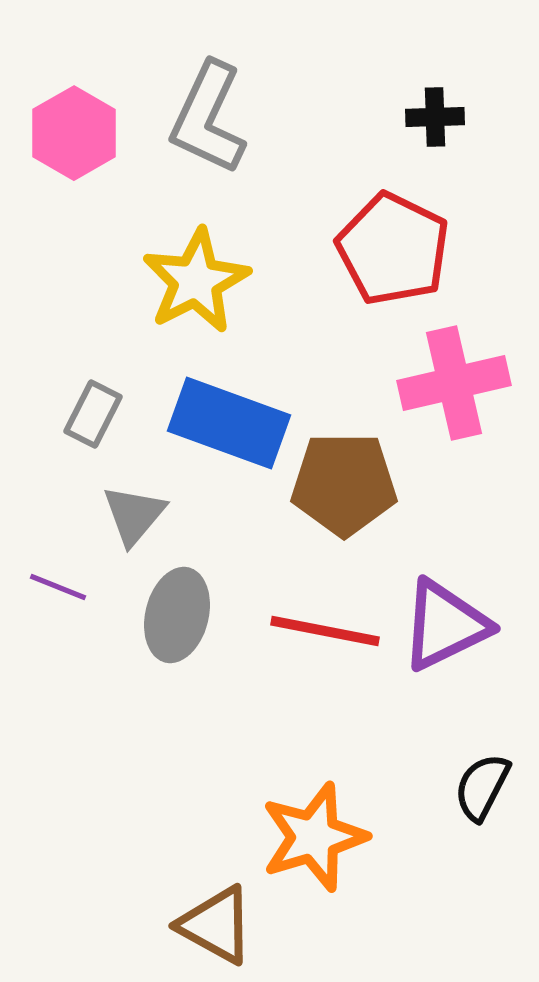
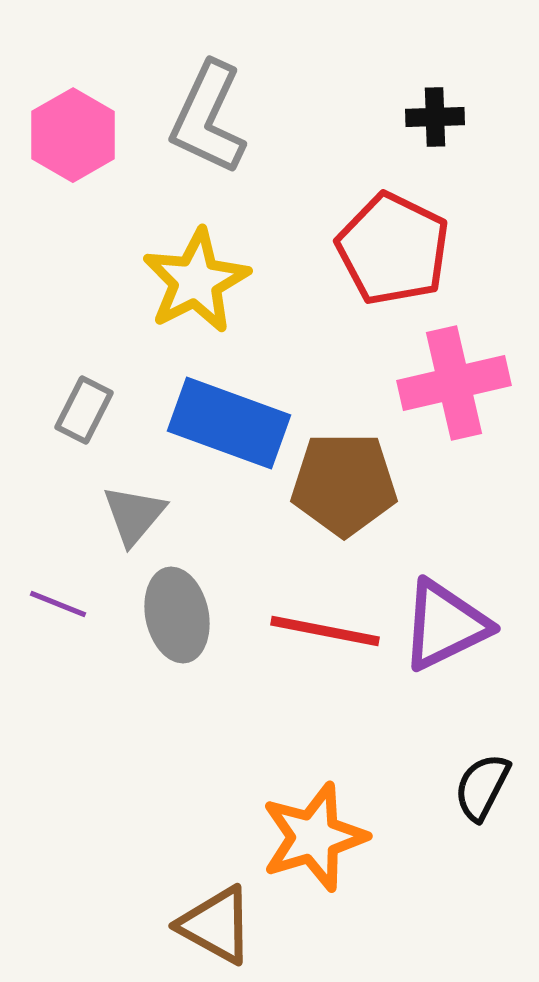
pink hexagon: moved 1 px left, 2 px down
gray rectangle: moved 9 px left, 4 px up
purple line: moved 17 px down
gray ellipse: rotated 26 degrees counterclockwise
